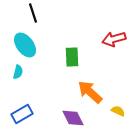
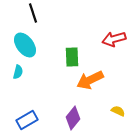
orange arrow: moved 12 px up; rotated 68 degrees counterclockwise
blue rectangle: moved 5 px right, 6 px down
purple diamond: rotated 65 degrees clockwise
